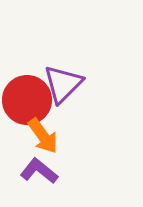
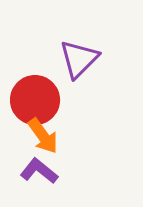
purple triangle: moved 16 px right, 25 px up
red circle: moved 8 px right
